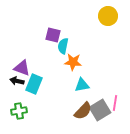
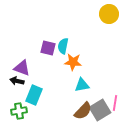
yellow circle: moved 1 px right, 2 px up
purple square: moved 5 px left, 13 px down
cyan rectangle: moved 11 px down
